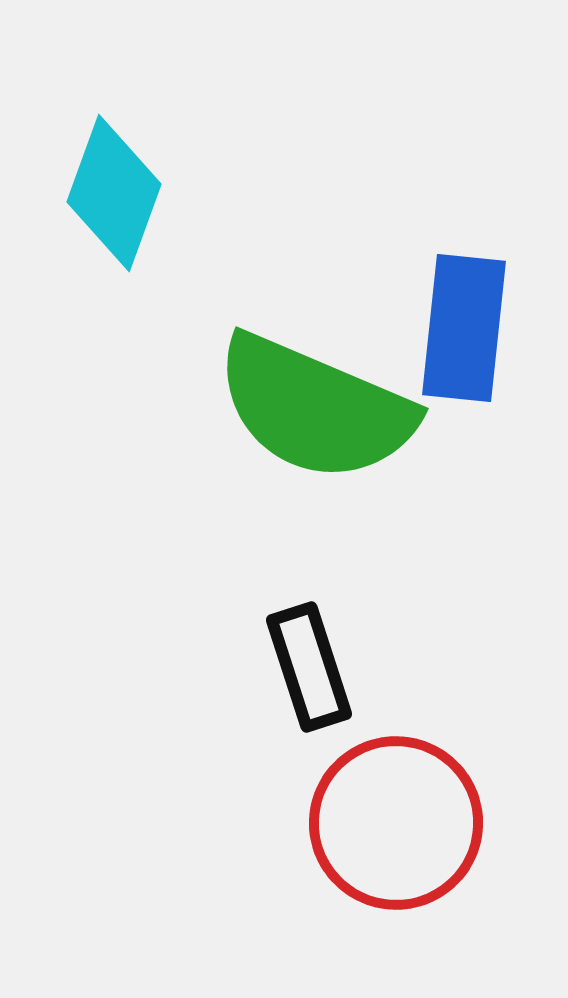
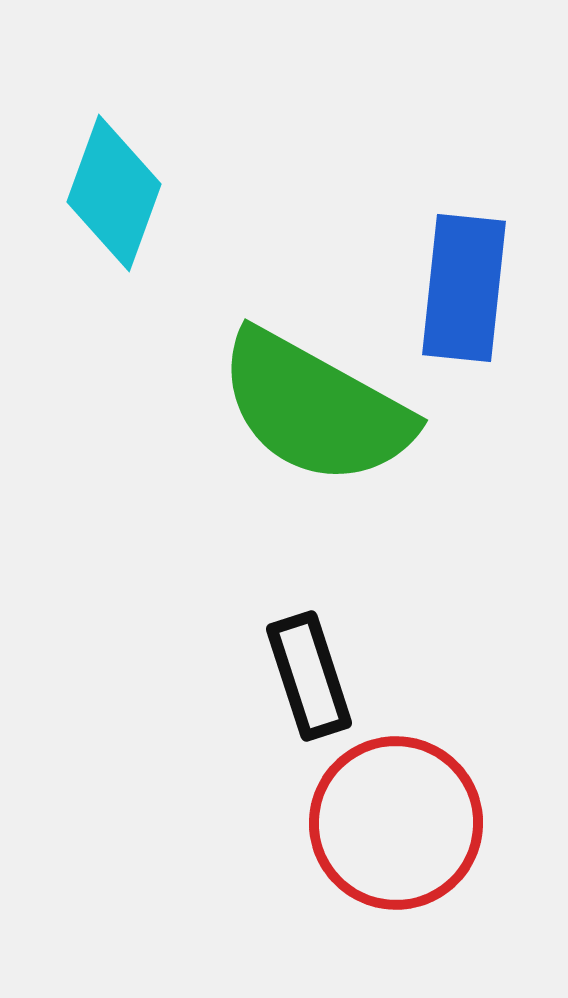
blue rectangle: moved 40 px up
green semicircle: rotated 6 degrees clockwise
black rectangle: moved 9 px down
